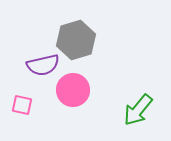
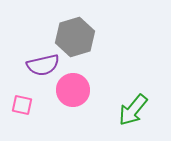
gray hexagon: moved 1 px left, 3 px up
green arrow: moved 5 px left
